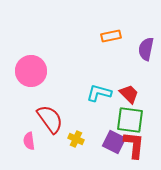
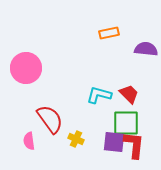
orange rectangle: moved 2 px left, 3 px up
purple semicircle: rotated 85 degrees clockwise
pink circle: moved 5 px left, 3 px up
cyan L-shape: moved 2 px down
green square: moved 4 px left, 3 px down; rotated 8 degrees counterclockwise
purple square: rotated 20 degrees counterclockwise
